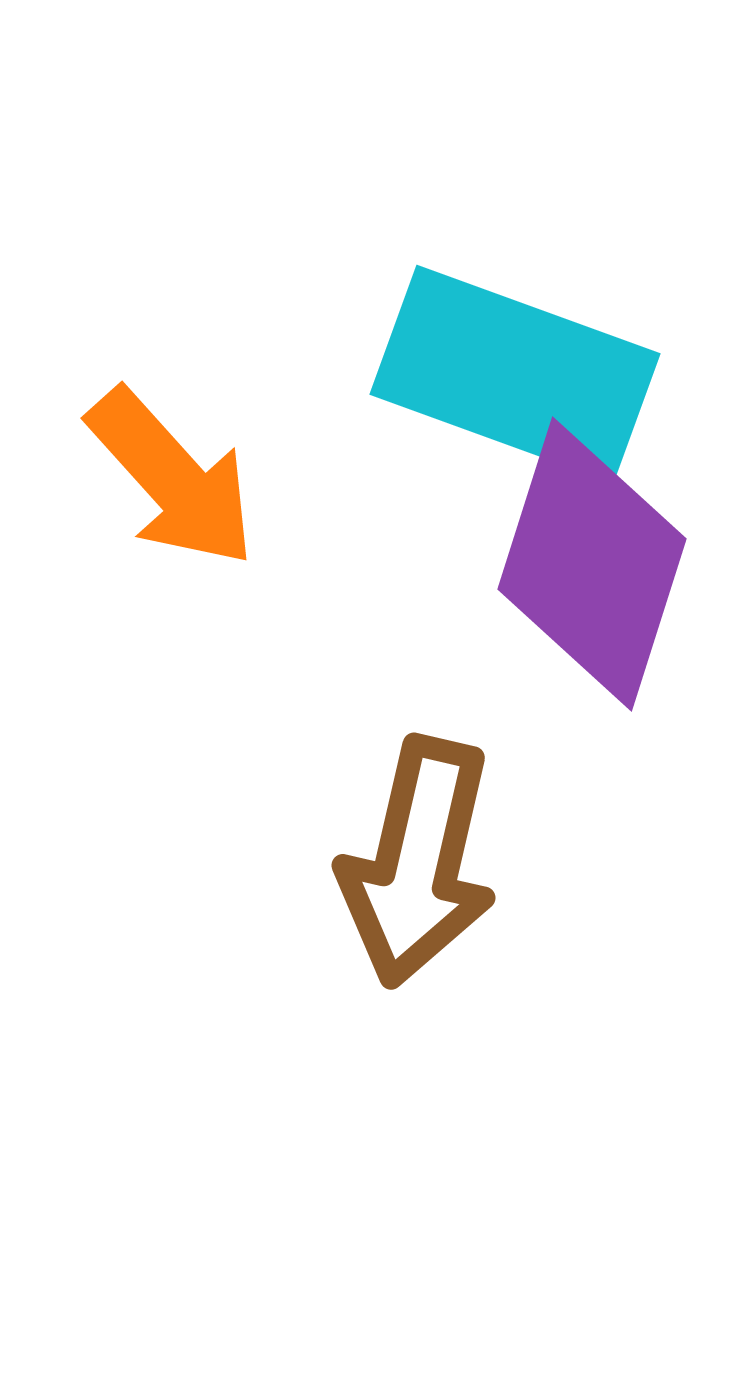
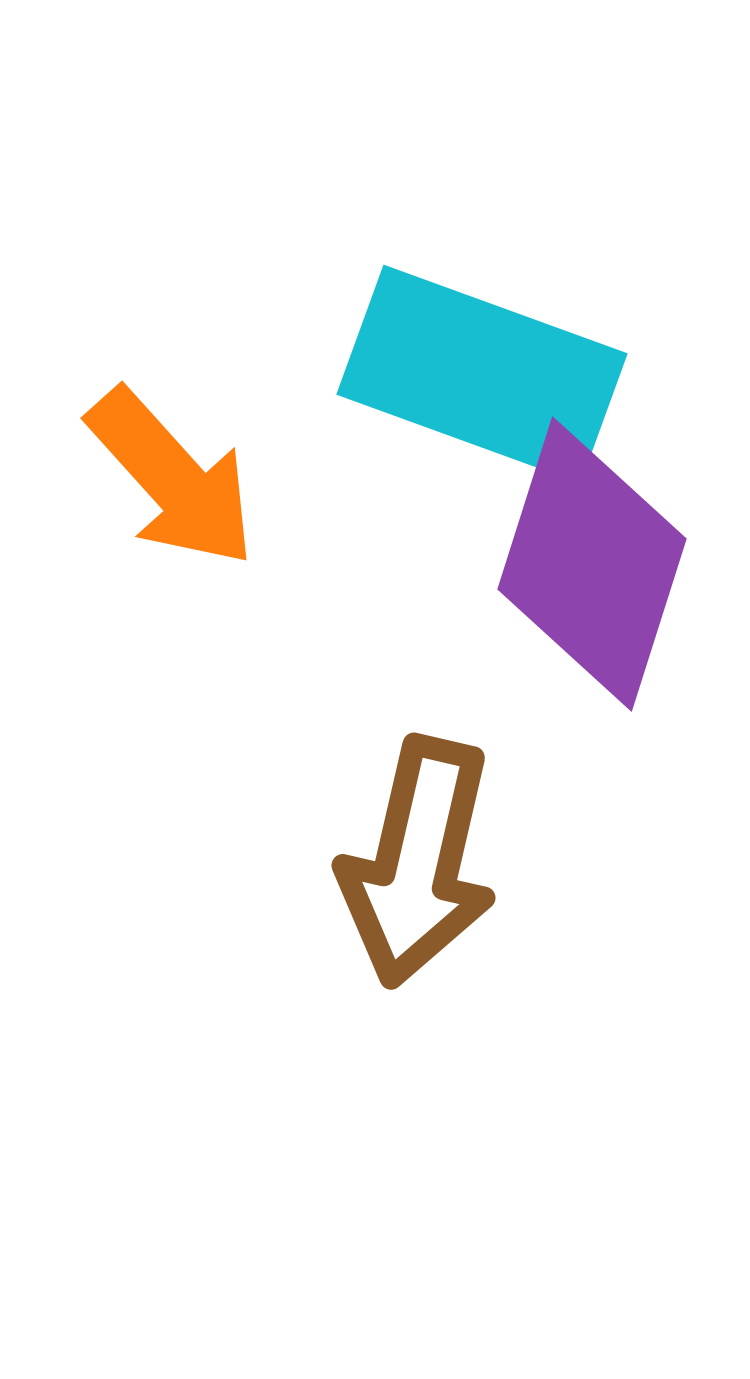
cyan rectangle: moved 33 px left
